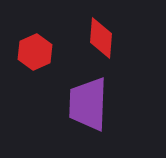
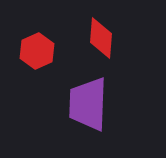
red hexagon: moved 2 px right, 1 px up
